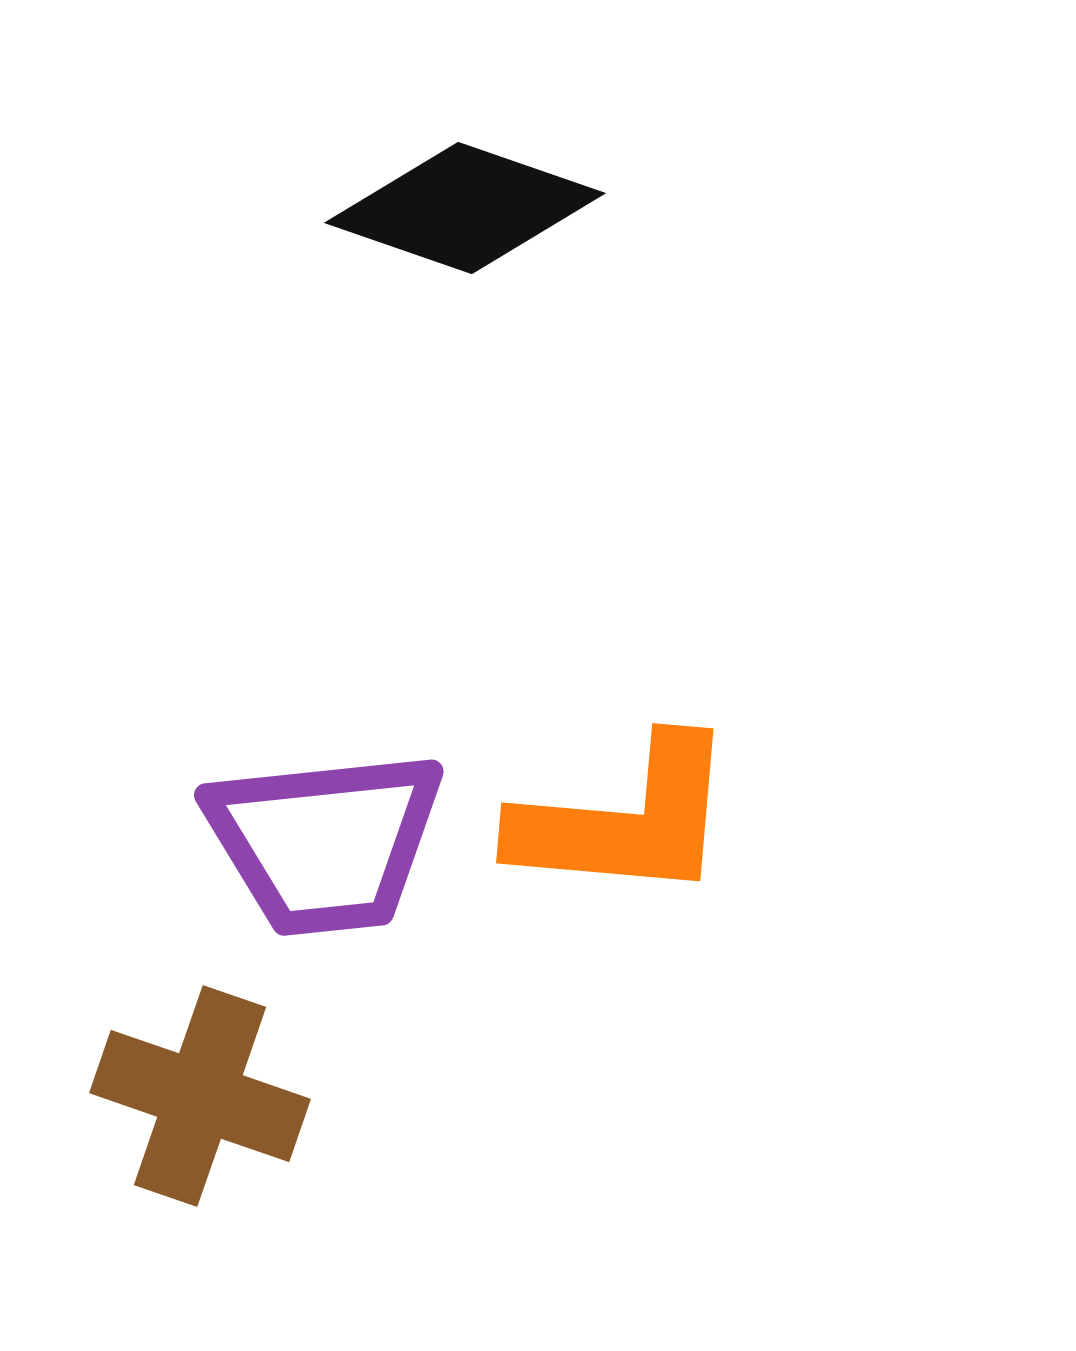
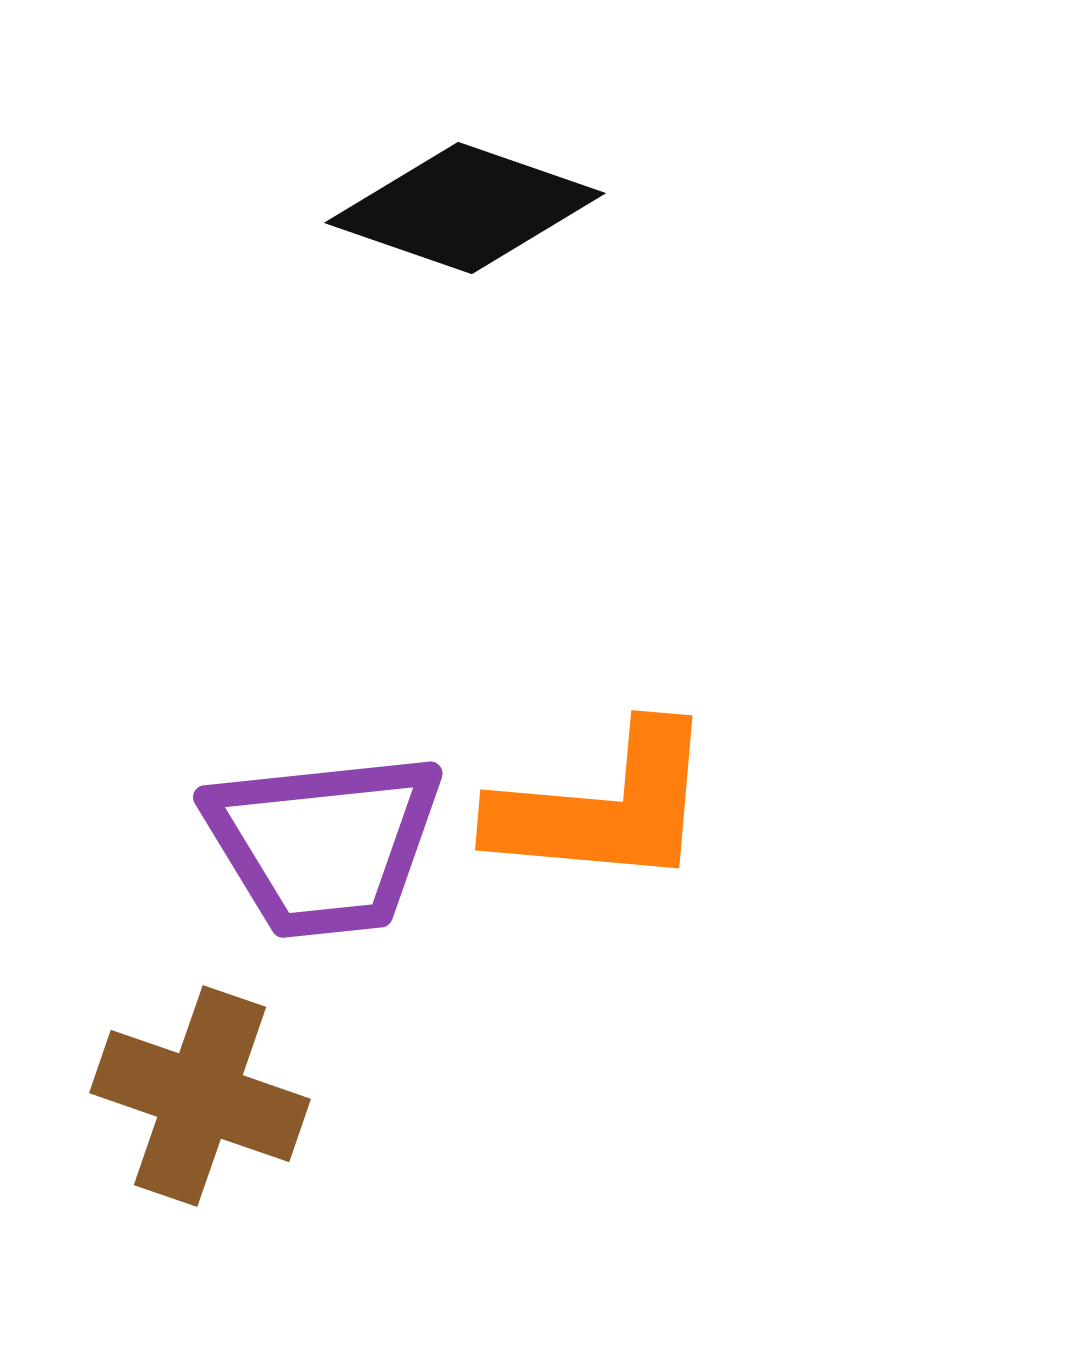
orange L-shape: moved 21 px left, 13 px up
purple trapezoid: moved 1 px left, 2 px down
